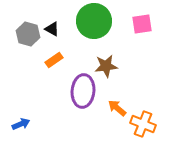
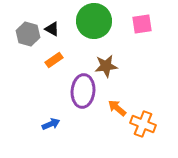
blue arrow: moved 30 px right
